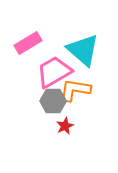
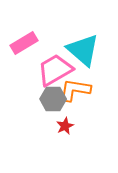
pink rectangle: moved 4 px left
pink trapezoid: moved 1 px right, 2 px up
gray hexagon: moved 2 px up
